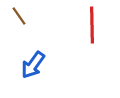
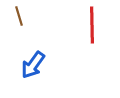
brown line: rotated 18 degrees clockwise
